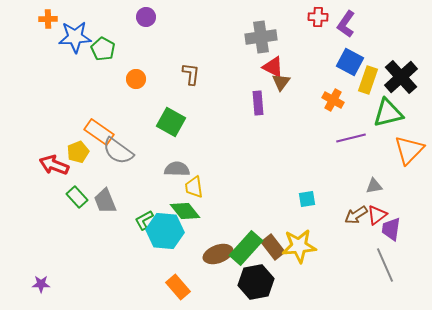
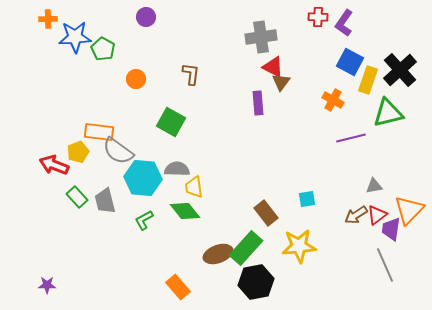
purple L-shape at (346, 24): moved 2 px left, 1 px up
black cross at (401, 77): moved 1 px left, 7 px up
orange rectangle at (99, 132): rotated 28 degrees counterclockwise
orange triangle at (409, 150): moved 60 px down
gray trapezoid at (105, 201): rotated 8 degrees clockwise
cyan hexagon at (165, 231): moved 22 px left, 53 px up
brown rectangle at (273, 247): moved 7 px left, 34 px up
purple star at (41, 284): moved 6 px right, 1 px down
